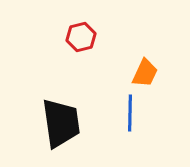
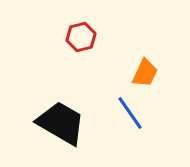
blue line: rotated 36 degrees counterclockwise
black trapezoid: rotated 52 degrees counterclockwise
